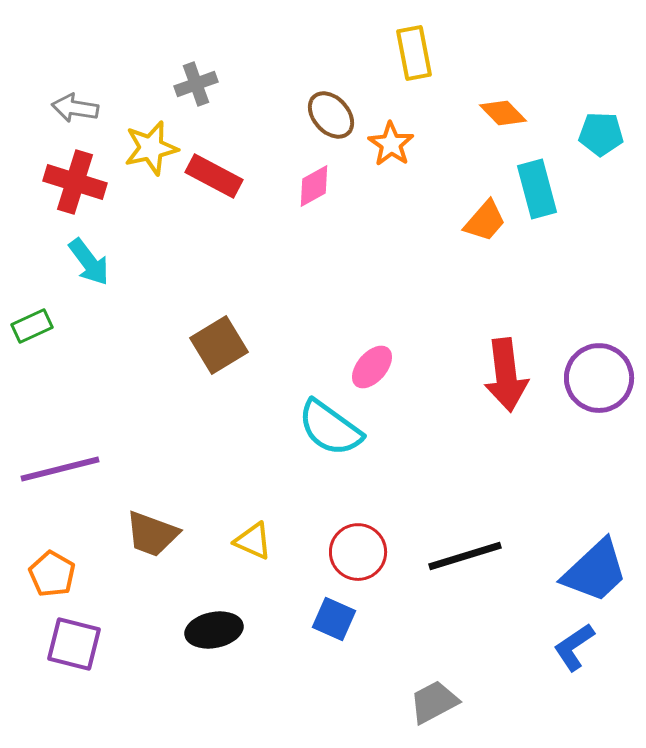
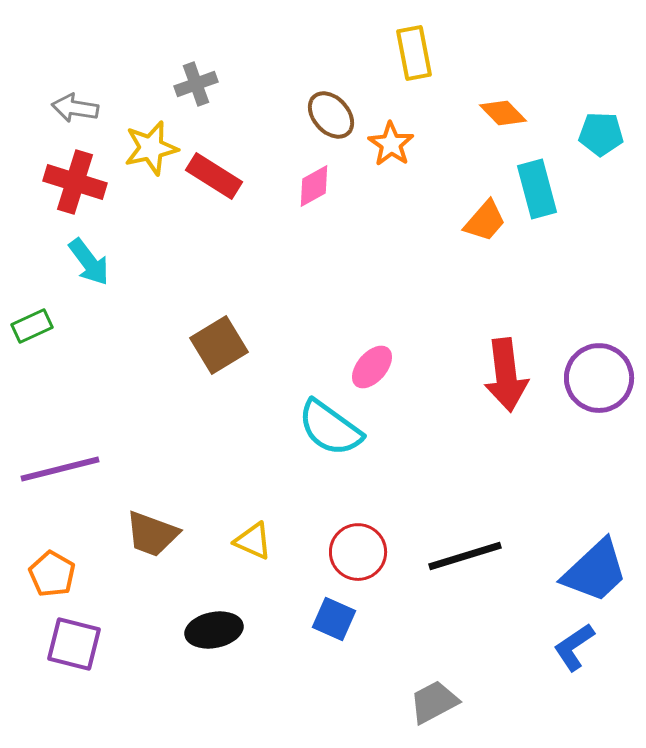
red rectangle: rotated 4 degrees clockwise
